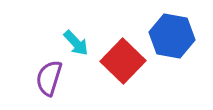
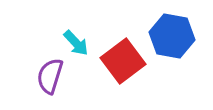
red square: rotated 9 degrees clockwise
purple semicircle: moved 1 px right, 2 px up
